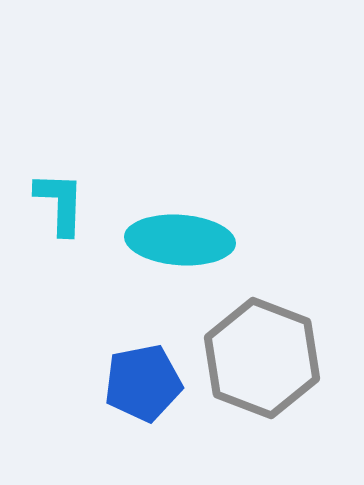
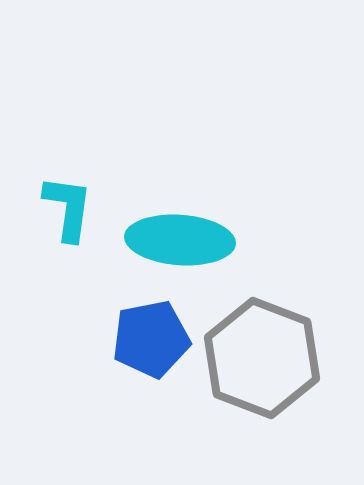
cyan L-shape: moved 8 px right, 5 px down; rotated 6 degrees clockwise
blue pentagon: moved 8 px right, 44 px up
